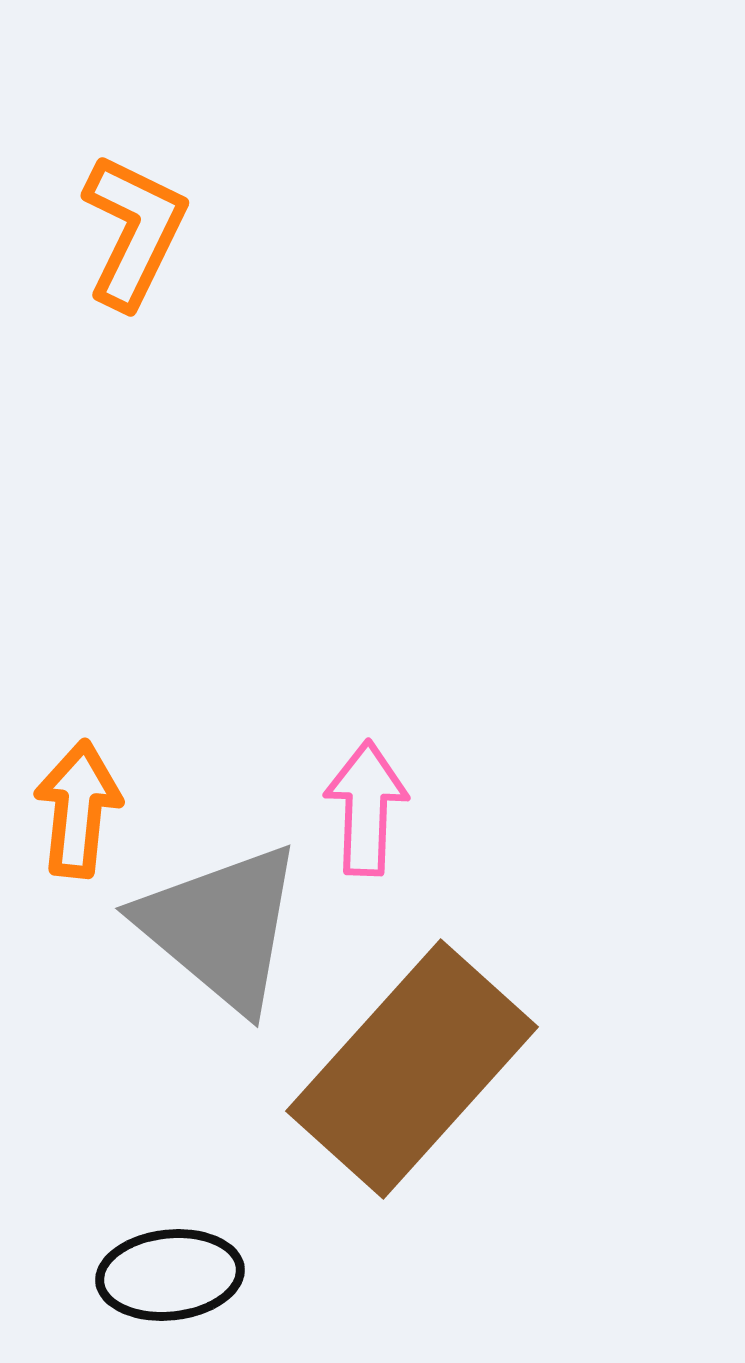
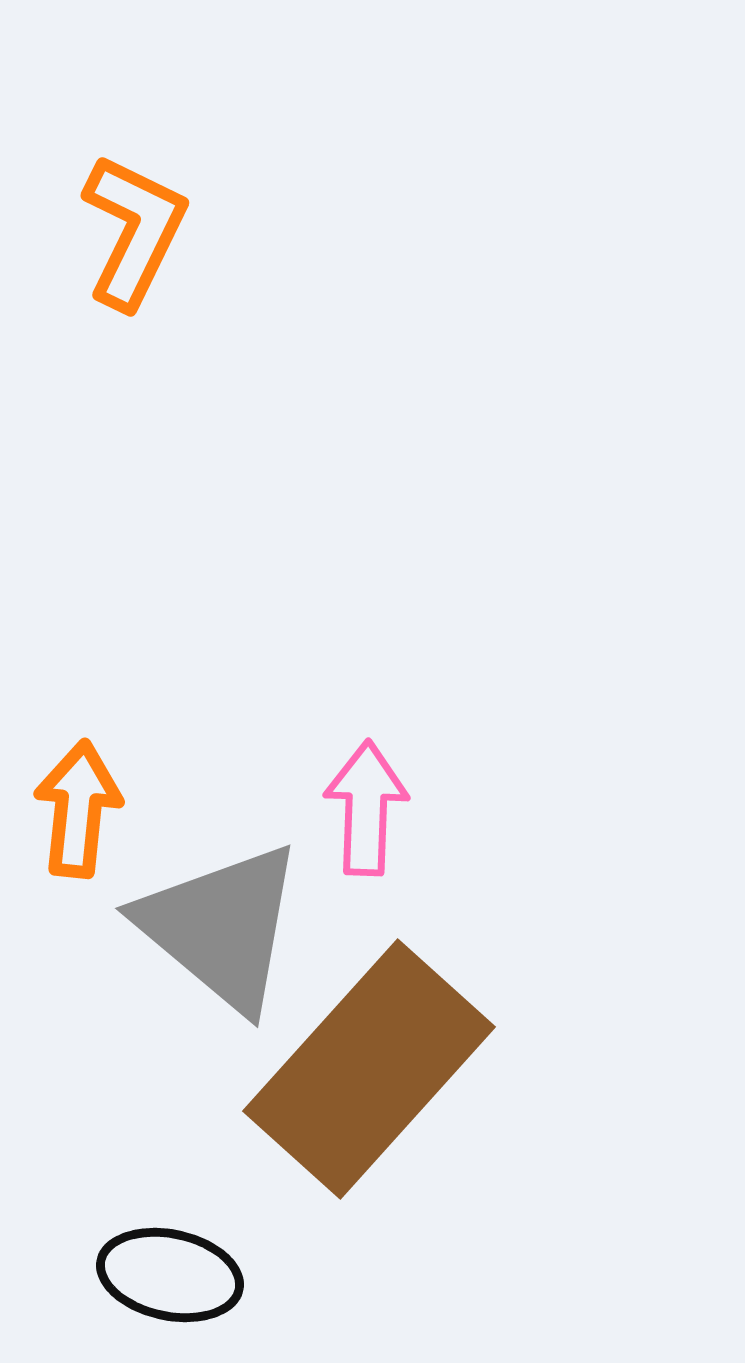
brown rectangle: moved 43 px left
black ellipse: rotated 18 degrees clockwise
